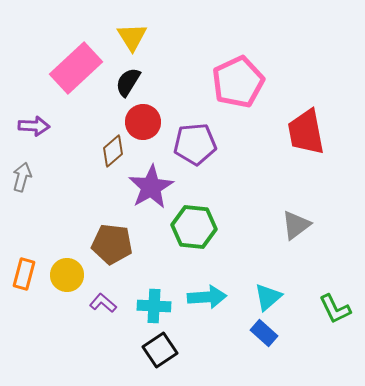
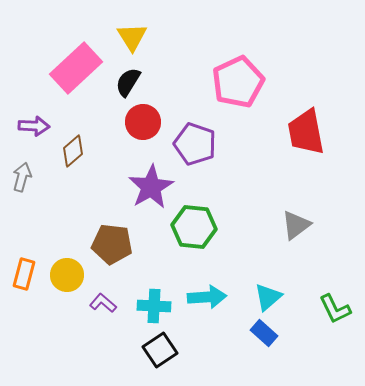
purple pentagon: rotated 24 degrees clockwise
brown diamond: moved 40 px left
